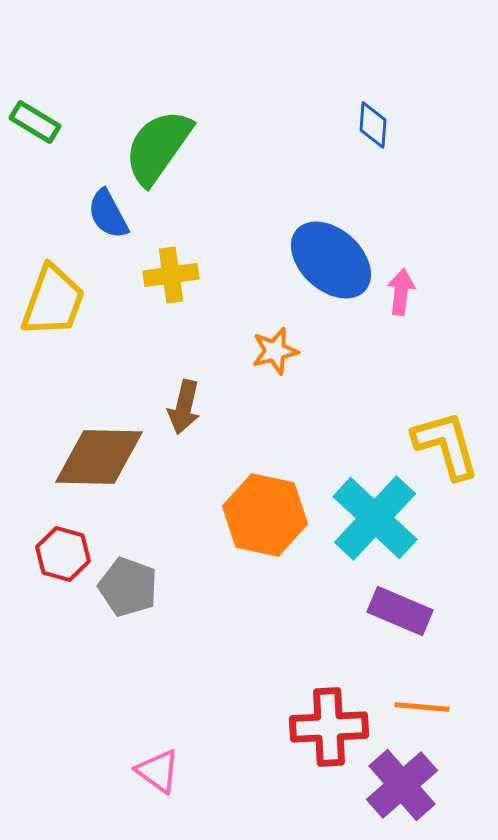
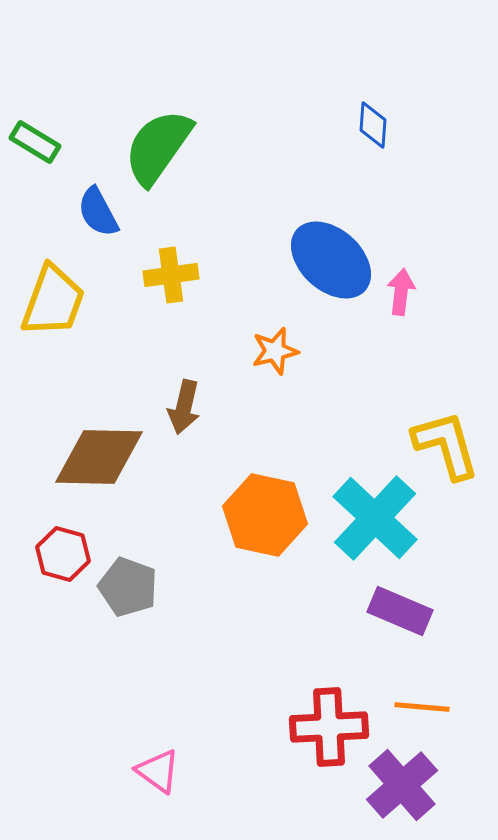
green rectangle: moved 20 px down
blue semicircle: moved 10 px left, 2 px up
